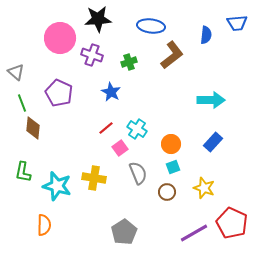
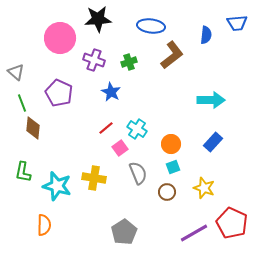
purple cross: moved 2 px right, 5 px down
